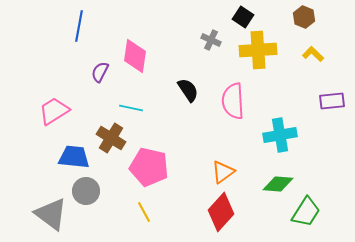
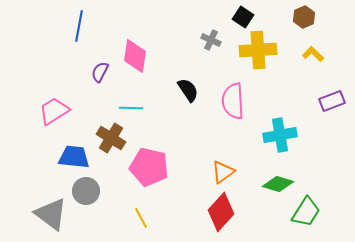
brown hexagon: rotated 15 degrees clockwise
purple rectangle: rotated 15 degrees counterclockwise
cyan line: rotated 10 degrees counterclockwise
green diamond: rotated 12 degrees clockwise
yellow line: moved 3 px left, 6 px down
